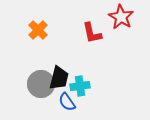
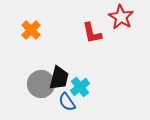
orange cross: moved 7 px left
cyan cross: moved 1 px down; rotated 30 degrees counterclockwise
